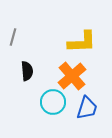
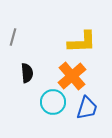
black semicircle: moved 2 px down
